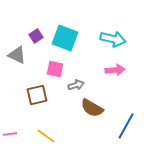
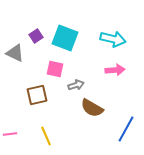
gray triangle: moved 2 px left, 2 px up
blue line: moved 3 px down
yellow line: rotated 30 degrees clockwise
